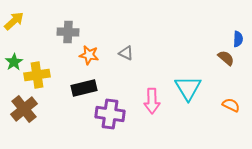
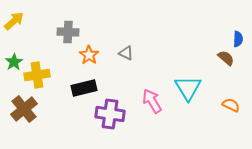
orange star: rotated 24 degrees clockwise
pink arrow: rotated 150 degrees clockwise
